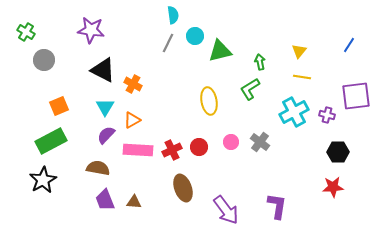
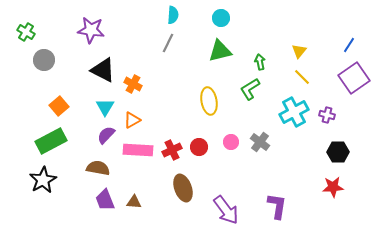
cyan semicircle: rotated 12 degrees clockwise
cyan circle: moved 26 px right, 18 px up
yellow line: rotated 36 degrees clockwise
purple square: moved 2 px left, 18 px up; rotated 28 degrees counterclockwise
orange square: rotated 18 degrees counterclockwise
